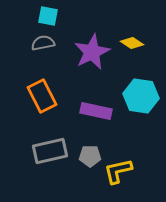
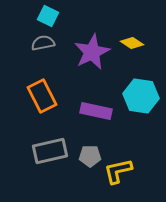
cyan square: rotated 15 degrees clockwise
